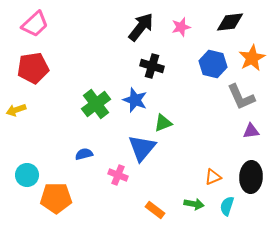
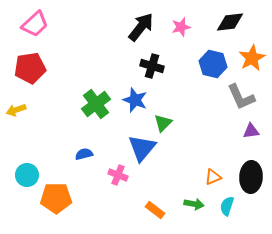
red pentagon: moved 3 px left
green triangle: rotated 24 degrees counterclockwise
